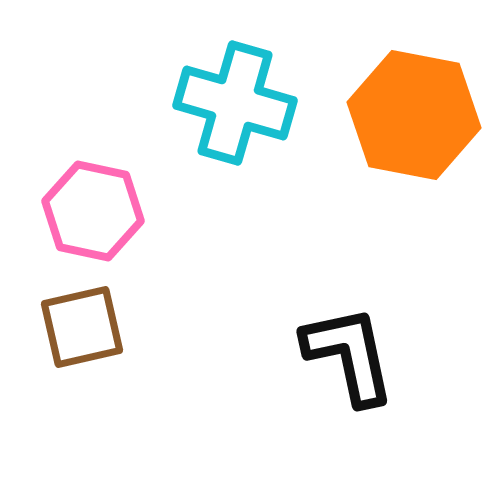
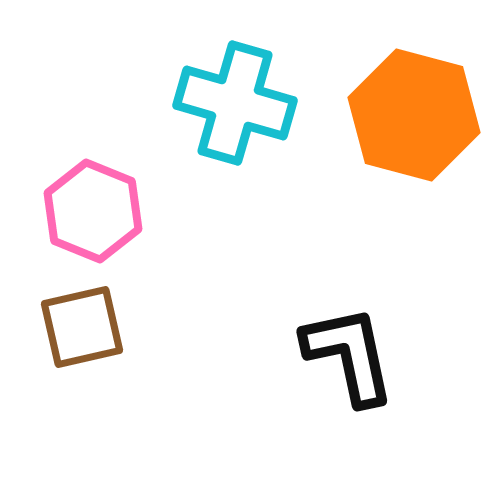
orange hexagon: rotated 4 degrees clockwise
pink hexagon: rotated 10 degrees clockwise
